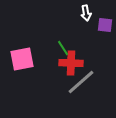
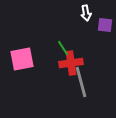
red cross: rotated 10 degrees counterclockwise
gray line: rotated 64 degrees counterclockwise
